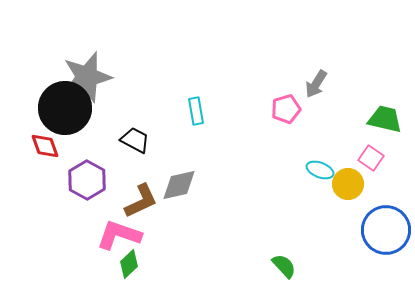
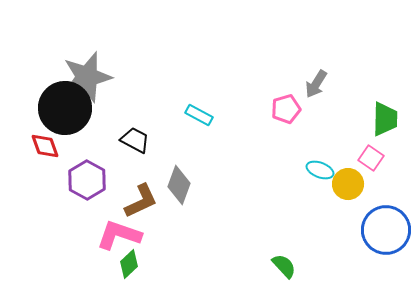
cyan rectangle: moved 3 px right, 4 px down; rotated 52 degrees counterclockwise
green trapezoid: rotated 78 degrees clockwise
gray diamond: rotated 57 degrees counterclockwise
